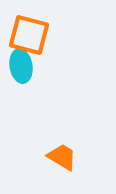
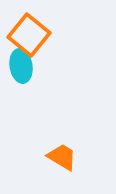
orange square: rotated 24 degrees clockwise
